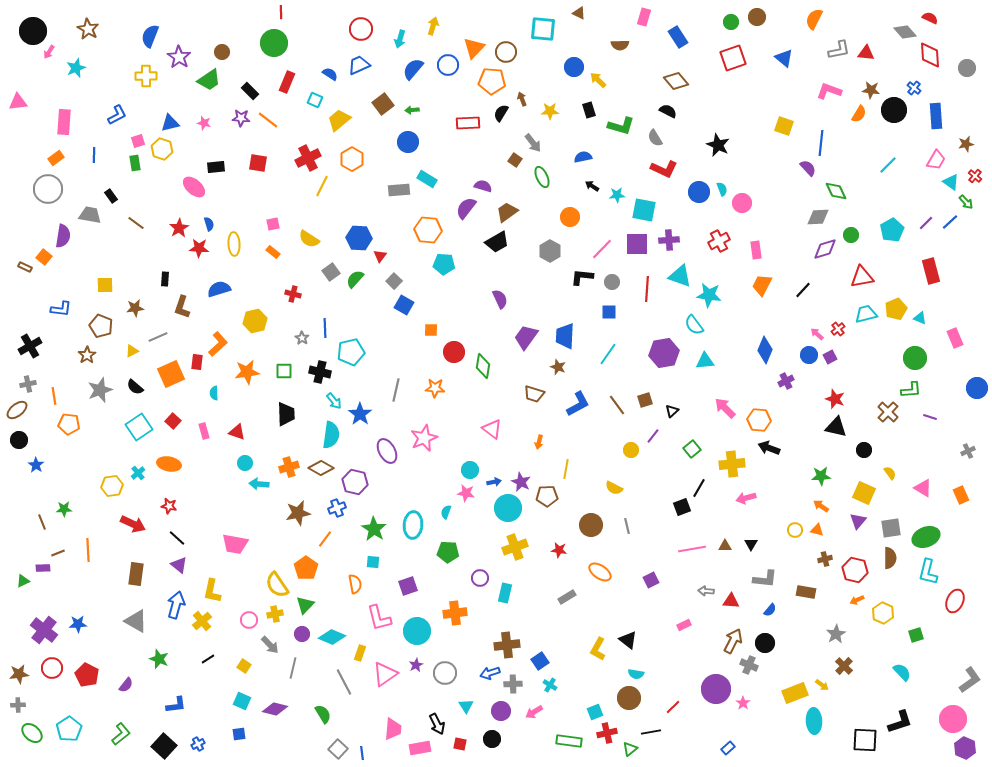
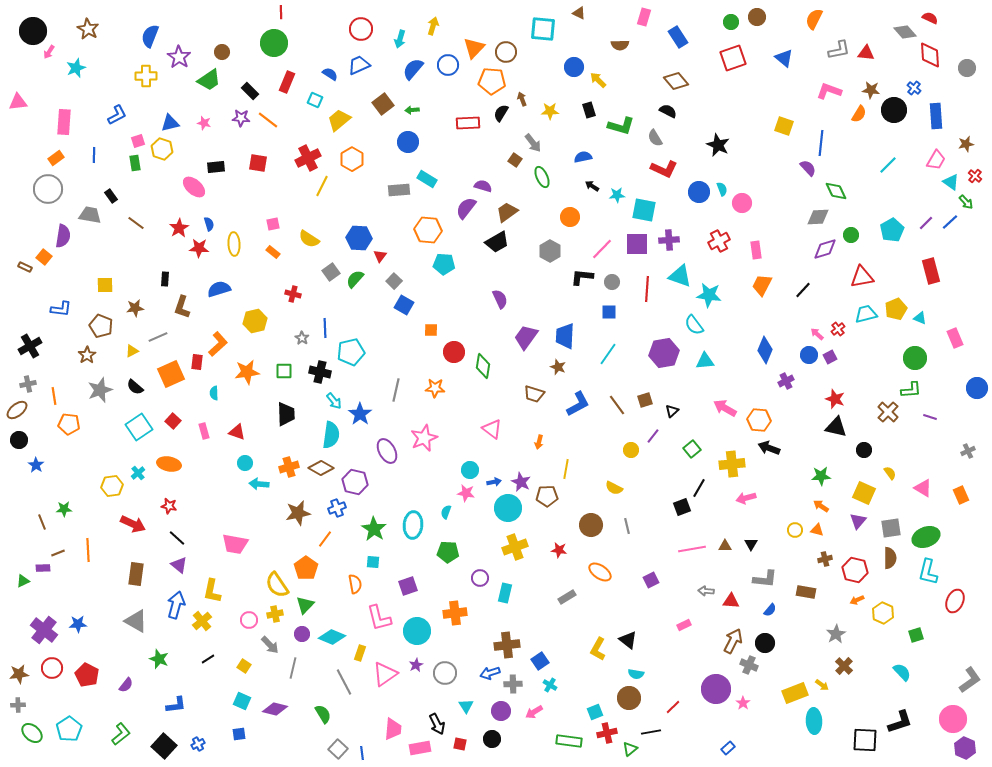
pink arrow at (725, 408): rotated 15 degrees counterclockwise
